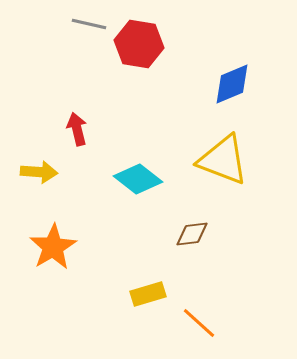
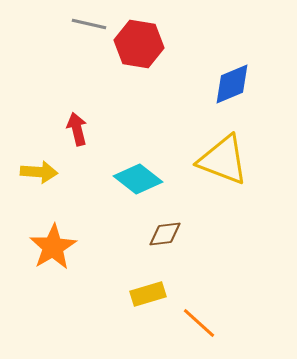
brown diamond: moved 27 px left
